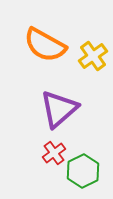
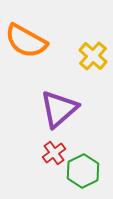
orange semicircle: moved 19 px left, 4 px up
yellow cross: rotated 12 degrees counterclockwise
